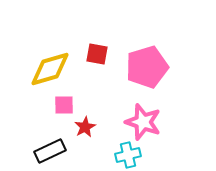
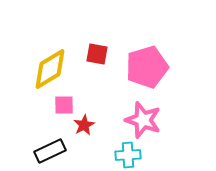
yellow diamond: rotated 15 degrees counterclockwise
pink star: moved 2 px up
red star: moved 1 px left, 2 px up
cyan cross: rotated 10 degrees clockwise
